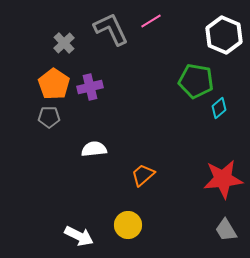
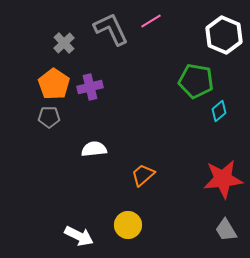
cyan diamond: moved 3 px down
